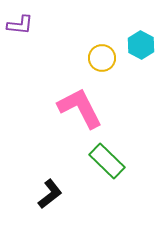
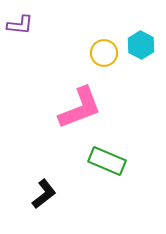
yellow circle: moved 2 px right, 5 px up
pink L-shape: rotated 96 degrees clockwise
green rectangle: rotated 21 degrees counterclockwise
black L-shape: moved 6 px left
